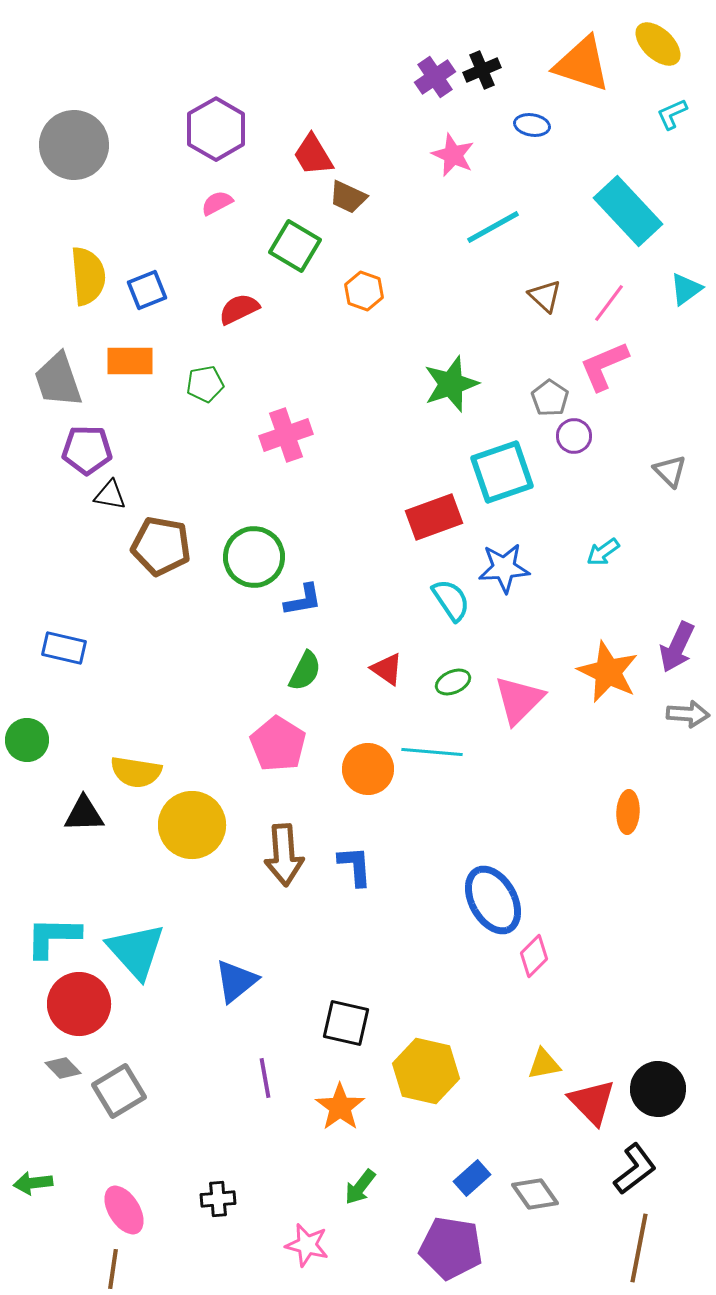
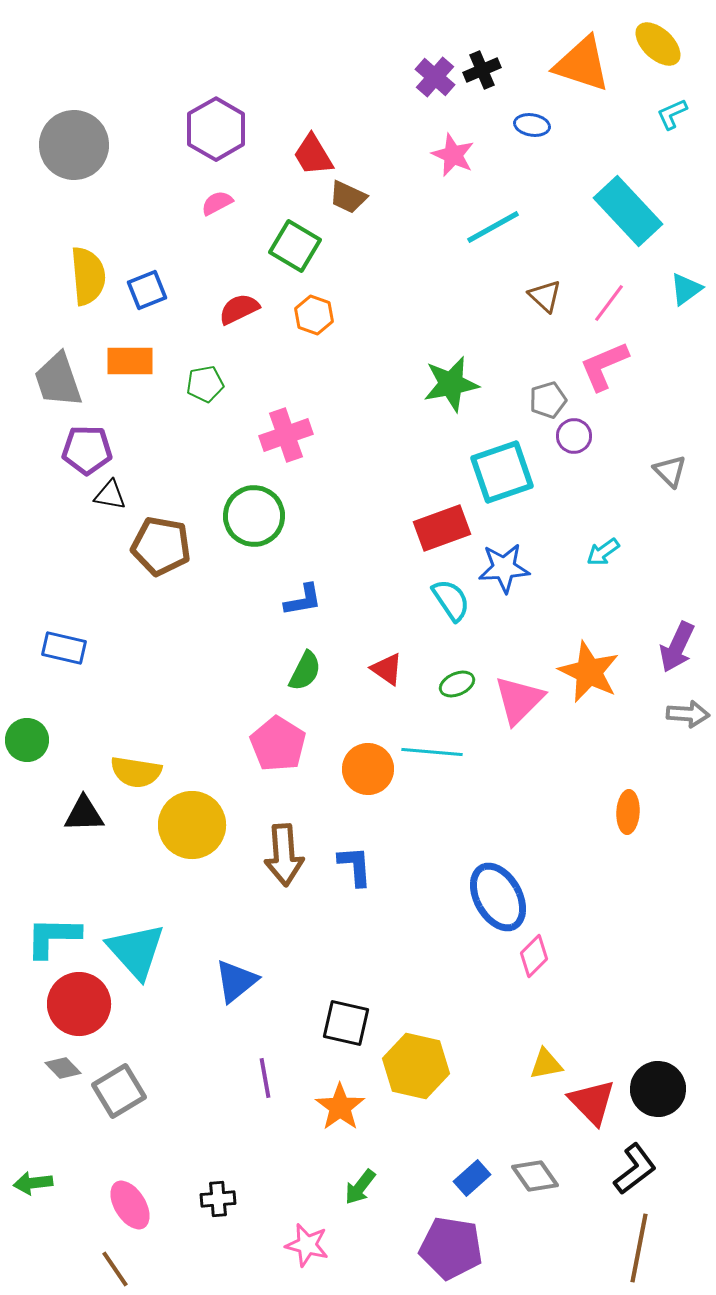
purple cross at (435, 77): rotated 15 degrees counterclockwise
orange hexagon at (364, 291): moved 50 px left, 24 px down
green star at (451, 384): rotated 8 degrees clockwise
gray pentagon at (550, 398): moved 2 px left, 2 px down; rotated 21 degrees clockwise
red rectangle at (434, 517): moved 8 px right, 11 px down
green circle at (254, 557): moved 41 px up
orange star at (608, 672): moved 19 px left
green ellipse at (453, 682): moved 4 px right, 2 px down
blue ellipse at (493, 900): moved 5 px right, 3 px up
yellow triangle at (544, 1064): moved 2 px right
yellow hexagon at (426, 1071): moved 10 px left, 5 px up
gray diamond at (535, 1194): moved 18 px up
pink ellipse at (124, 1210): moved 6 px right, 5 px up
brown line at (113, 1269): moved 2 px right; rotated 42 degrees counterclockwise
